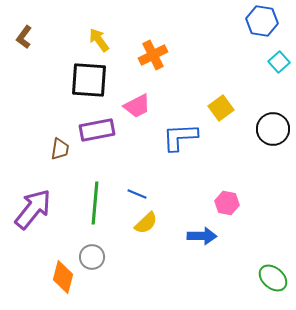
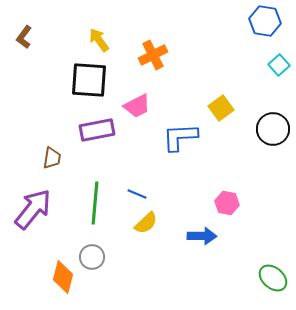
blue hexagon: moved 3 px right
cyan square: moved 3 px down
brown trapezoid: moved 8 px left, 9 px down
